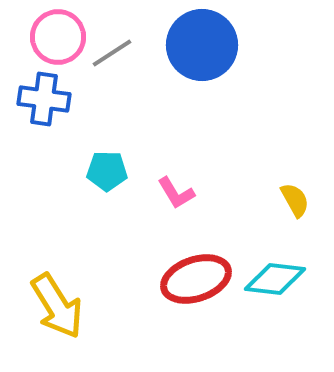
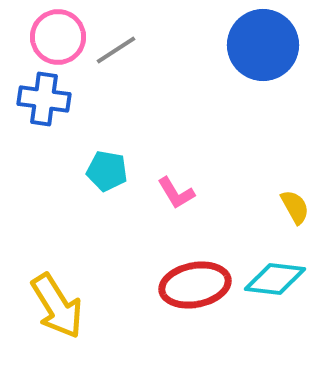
blue circle: moved 61 px right
gray line: moved 4 px right, 3 px up
cyan pentagon: rotated 9 degrees clockwise
yellow semicircle: moved 7 px down
red ellipse: moved 1 px left, 6 px down; rotated 8 degrees clockwise
